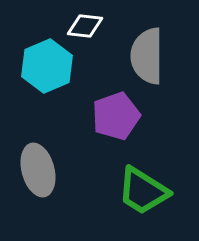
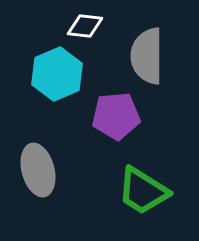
cyan hexagon: moved 10 px right, 8 px down
purple pentagon: rotated 15 degrees clockwise
